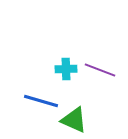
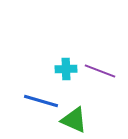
purple line: moved 1 px down
